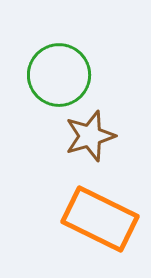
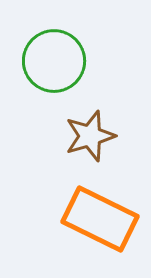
green circle: moved 5 px left, 14 px up
